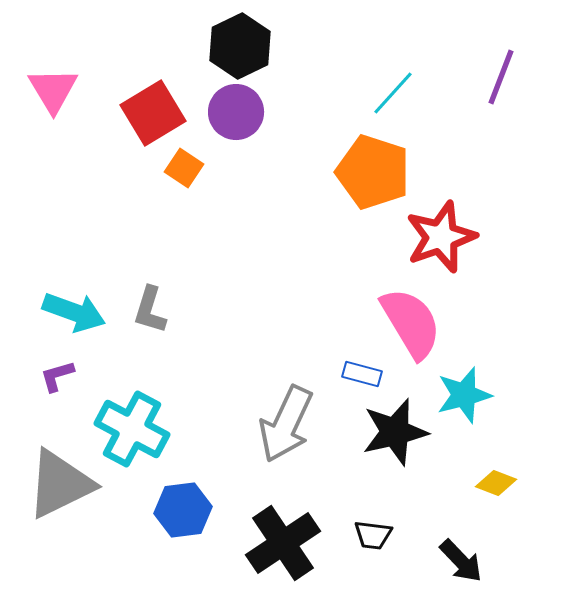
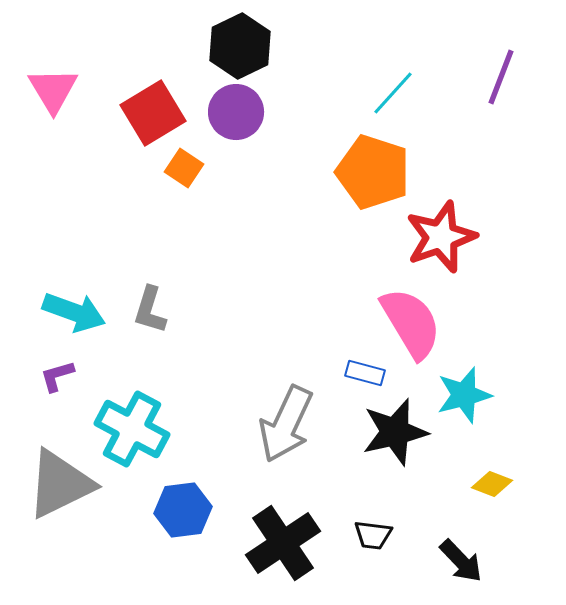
blue rectangle: moved 3 px right, 1 px up
yellow diamond: moved 4 px left, 1 px down
